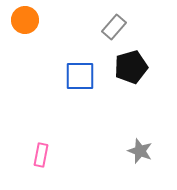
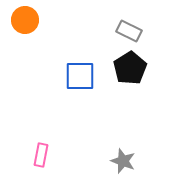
gray rectangle: moved 15 px right, 4 px down; rotated 75 degrees clockwise
black pentagon: moved 1 px left, 1 px down; rotated 16 degrees counterclockwise
gray star: moved 17 px left, 10 px down
